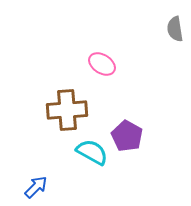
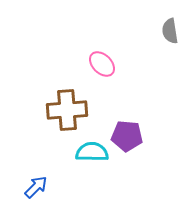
gray semicircle: moved 5 px left, 2 px down
pink ellipse: rotated 12 degrees clockwise
purple pentagon: rotated 24 degrees counterclockwise
cyan semicircle: rotated 28 degrees counterclockwise
